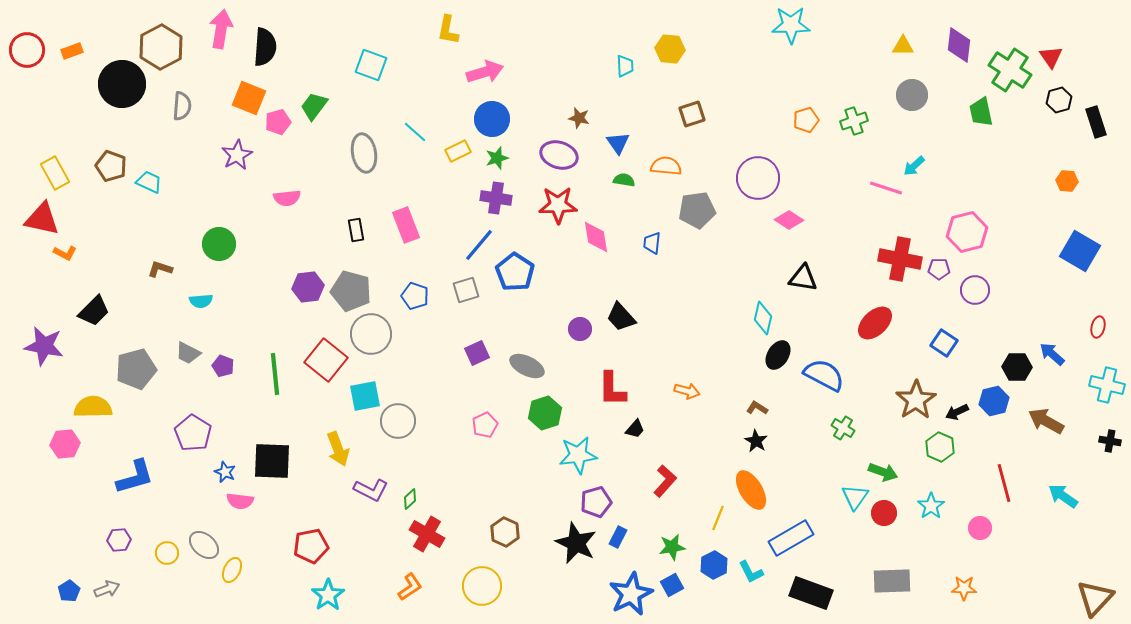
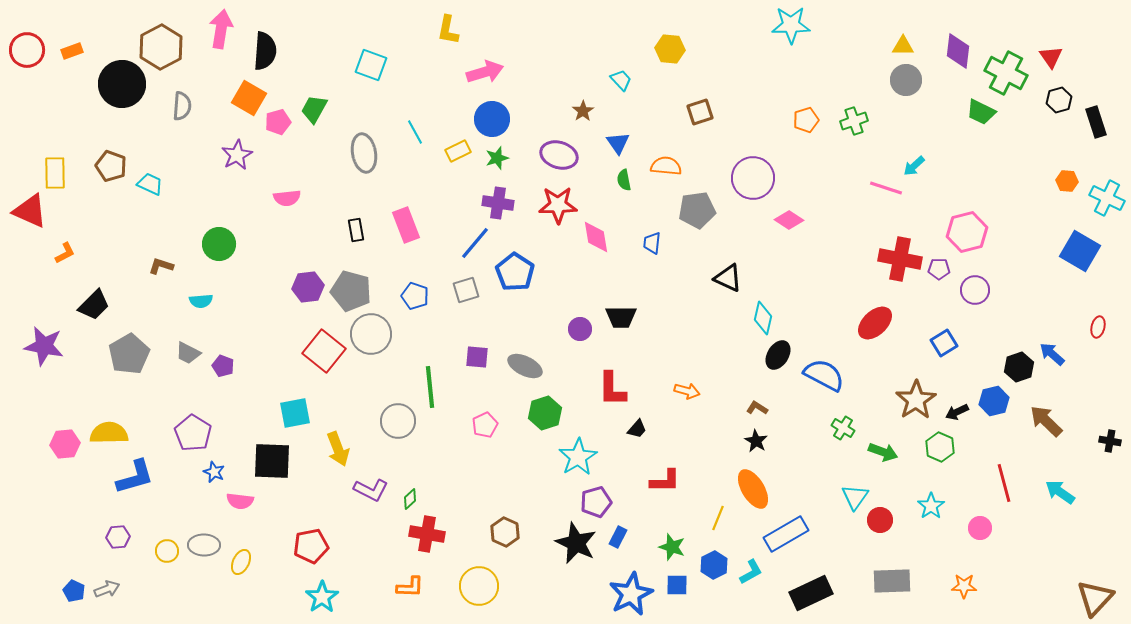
purple diamond at (959, 45): moved 1 px left, 6 px down
black semicircle at (265, 47): moved 4 px down
cyan trapezoid at (625, 66): moved 4 px left, 14 px down; rotated 40 degrees counterclockwise
green cross at (1010, 70): moved 4 px left, 3 px down; rotated 6 degrees counterclockwise
gray circle at (912, 95): moved 6 px left, 15 px up
orange square at (249, 98): rotated 8 degrees clockwise
green trapezoid at (314, 106): moved 3 px down; rotated 8 degrees counterclockwise
green trapezoid at (981, 112): rotated 52 degrees counterclockwise
brown square at (692, 114): moved 8 px right, 2 px up
brown star at (579, 118): moved 4 px right, 7 px up; rotated 25 degrees clockwise
cyan line at (415, 132): rotated 20 degrees clockwise
yellow rectangle at (55, 173): rotated 28 degrees clockwise
purple circle at (758, 178): moved 5 px left
green semicircle at (624, 180): rotated 110 degrees counterclockwise
cyan trapezoid at (149, 182): moved 1 px right, 2 px down
purple cross at (496, 198): moved 2 px right, 5 px down
red triangle at (42, 219): moved 12 px left, 8 px up; rotated 12 degrees clockwise
blue line at (479, 245): moved 4 px left, 2 px up
orange L-shape at (65, 253): rotated 55 degrees counterclockwise
brown L-shape at (160, 269): moved 1 px right, 3 px up
black triangle at (803, 278): moved 75 px left; rotated 16 degrees clockwise
black trapezoid at (94, 311): moved 6 px up
black trapezoid at (621, 317): rotated 48 degrees counterclockwise
blue square at (944, 343): rotated 24 degrees clockwise
purple square at (477, 353): moved 4 px down; rotated 30 degrees clockwise
red square at (326, 360): moved 2 px left, 9 px up
gray ellipse at (527, 366): moved 2 px left
black hexagon at (1017, 367): moved 2 px right; rotated 20 degrees counterclockwise
gray pentagon at (136, 369): moved 7 px left, 15 px up; rotated 15 degrees counterclockwise
green line at (275, 374): moved 155 px right, 13 px down
cyan cross at (1107, 385): moved 187 px up; rotated 12 degrees clockwise
cyan square at (365, 396): moved 70 px left, 17 px down
yellow semicircle at (93, 407): moved 16 px right, 26 px down
brown arrow at (1046, 421): rotated 15 degrees clockwise
black trapezoid at (635, 429): moved 2 px right
cyan star at (578, 455): moved 2 px down; rotated 24 degrees counterclockwise
blue star at (225, 472): moved 11 px left
green arrow at (883, 472): moved 20 px up
red L-shape at (665, 481): rotated 48 degrees clockwise
orange ellipse at (751, 490): moved 2 px right, 1 px up
cyan arrow at (1063, 496): moved 3 px left, 4 px up
red circle at (884, 513): moved 4 px left, 7 px down
red cross at (427, 534): rotated 20 degrees counterclockwise
blue rectangle at (791, 538): moved 5 px left, 4 px up
purple hexagon at (119, 540): moved 1 px left, 3 px up
gray ellipse at (204, 545): rotated 40 degrees counterclockwise
green star at (672, 547): rotated 28 degrees clockwise
yellow circle at (167, 553): moved 2 px up
yellow ellipse at (232, 570): moved 9 px right, 8 px up
cyan L-shape at (751, 572): rotated 92 degrees counterclockwise
blue square at (672, 585): moved 5 px right; rotated 30 degrees clockwise
yellow circle at (482, 586): moved 3 px left
orange L-shape at (410, 587): rotated 36 degrees clockwise
orange star at (964, 588): moved 2 px up
blue pentagon at (69, 591): moved 5 px right; rotated 15 degrees counterclockwise
black rectangle at (811, 593): rotated 45 degrees counterclockwise
cyan star at (328, 595): moved 6 px left, 2 px down
